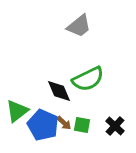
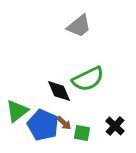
green square: moved 8 px down
